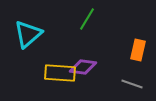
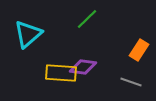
green line: rotated 15 degrees clockwise
orange rectangle: moved 1 px right; rotated 20 degrees clockwise
yellow rectangle: moved 1 px right
gray line: moved 1 px left, 2 px up
